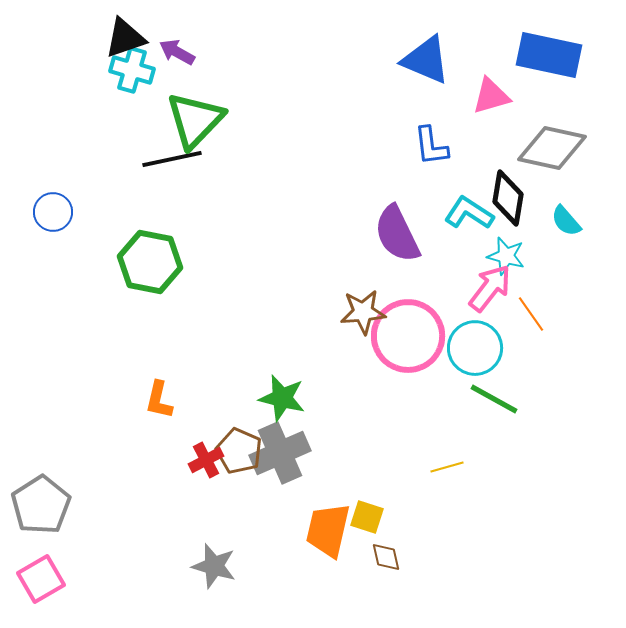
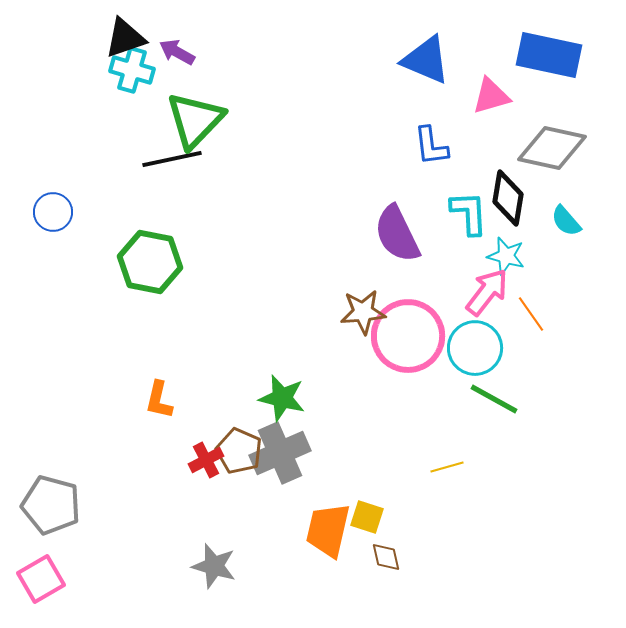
cyan L-shape: rotated 54 degrees clockwise
pink arrow: moved 3 px left, 4 px down
gray pentagon: moved 10 px right; rotated 24 degrees counterclockwise
